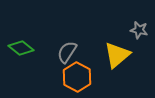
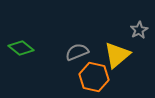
gray star: rotated 30 degrees clockwise
gray semicircle: moved 10 px right; rotated 35 degrees clockwise
orange hexagon: moved 17 px right; rotated 16 degrees counterclockwise
